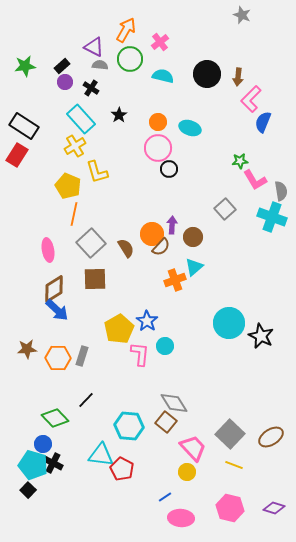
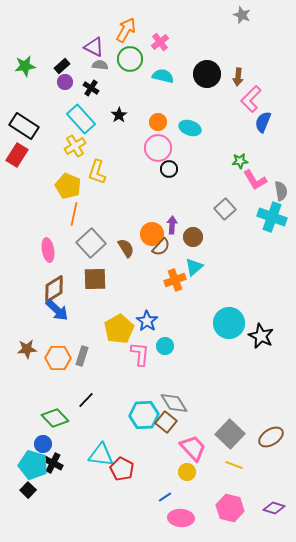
yellow L-shape at (97, 172): rotated 35 degrees clockwise
cyan hexagon at (129, 426): moved 15 px right, 11 px up; rotated 8 degrees counterclockwise
